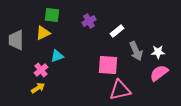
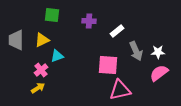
purple cross: rotated 32 degrees clockwise
yellow triangle: moved 1 px left, 7 px down
